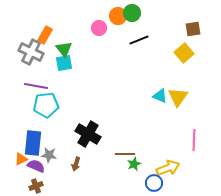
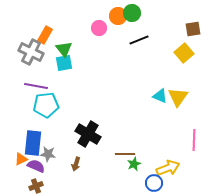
gray star: moved 1 px left, 1 px up
